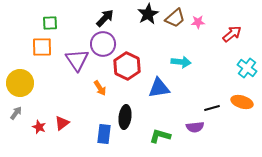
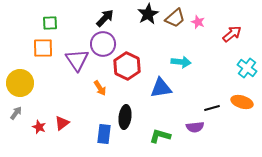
pink star: rotated 24 degrees clockwise
orange square: moved 1 px right, 1 px down
blue triangle: moved 2 px right
